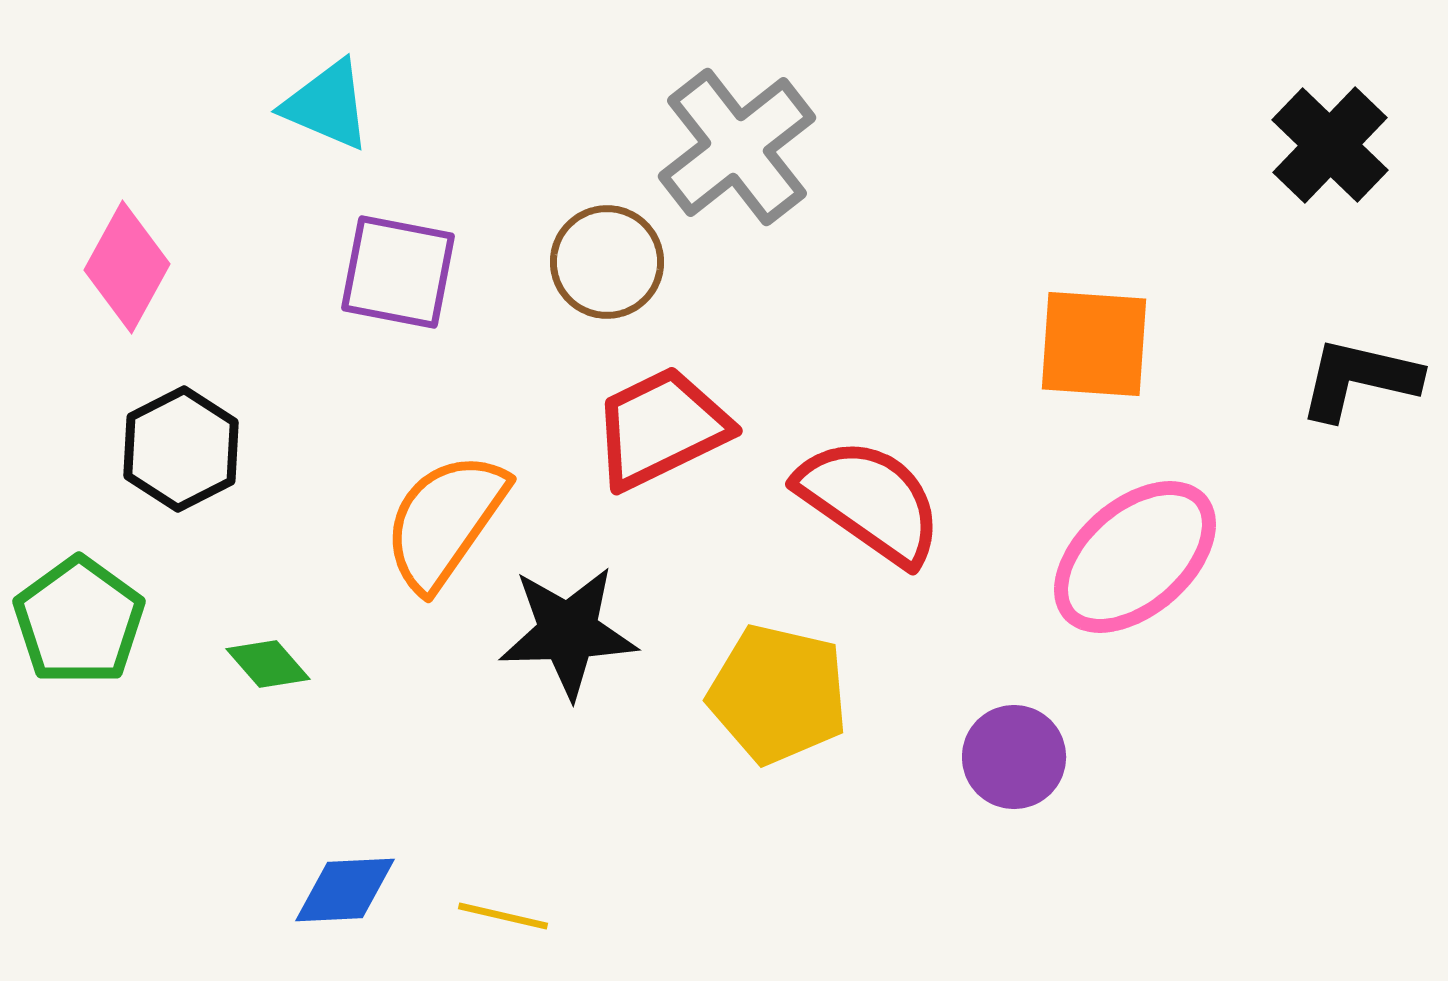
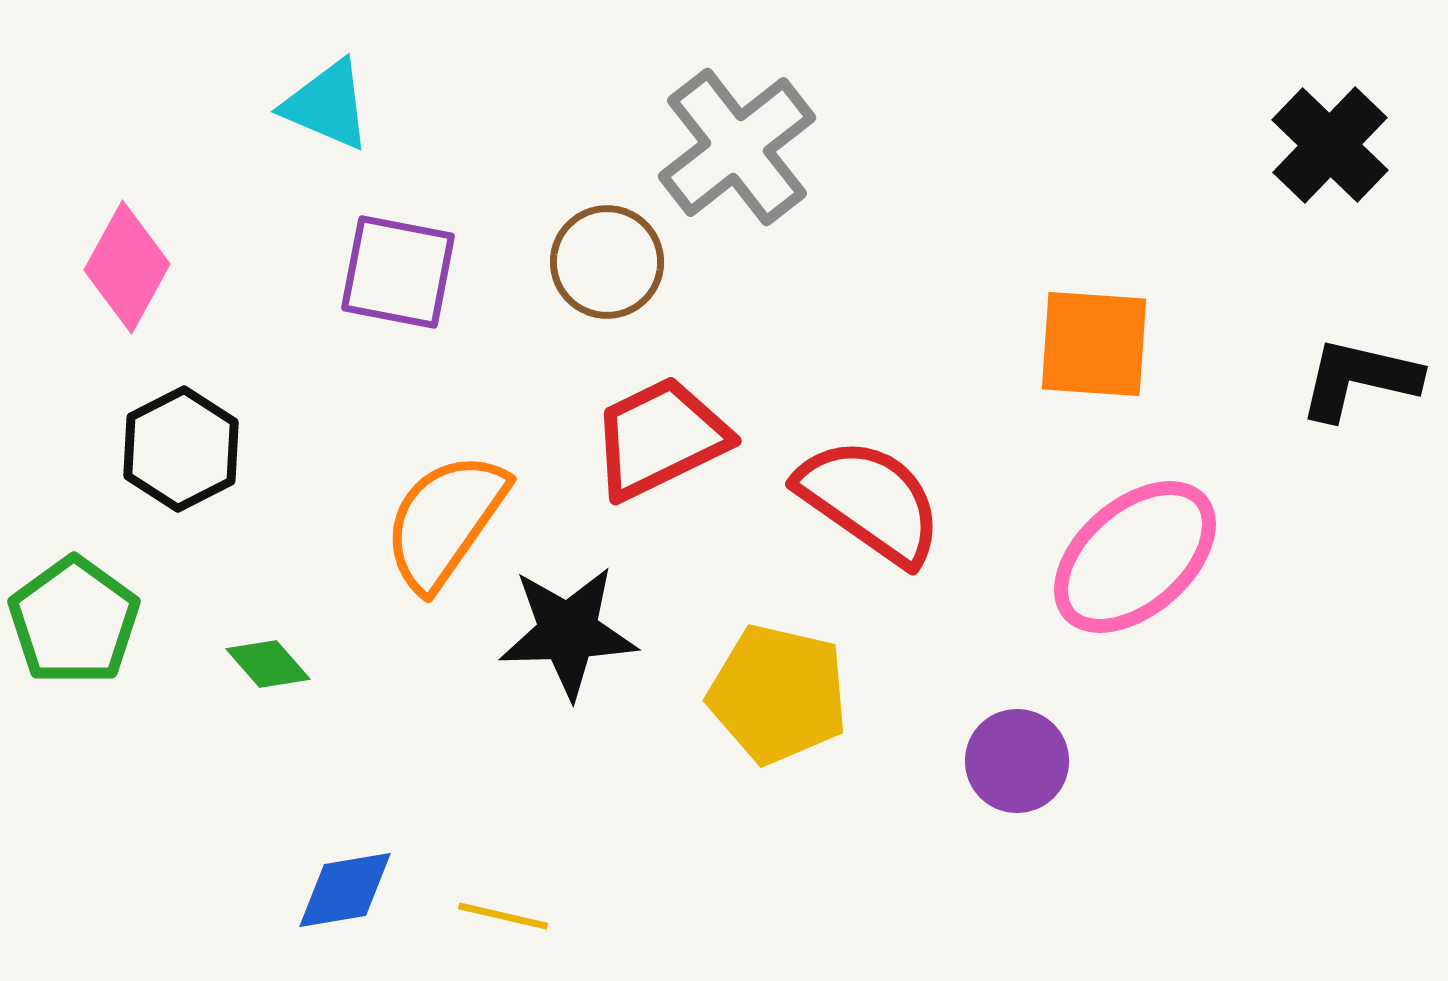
red trapezoid: moved 1 px left, 10 px down
green pentagon: moved 5 px left
purple circle: moved 3 px right, 4 px down
blue diamond: rotated 7 degrees counterclockwise
